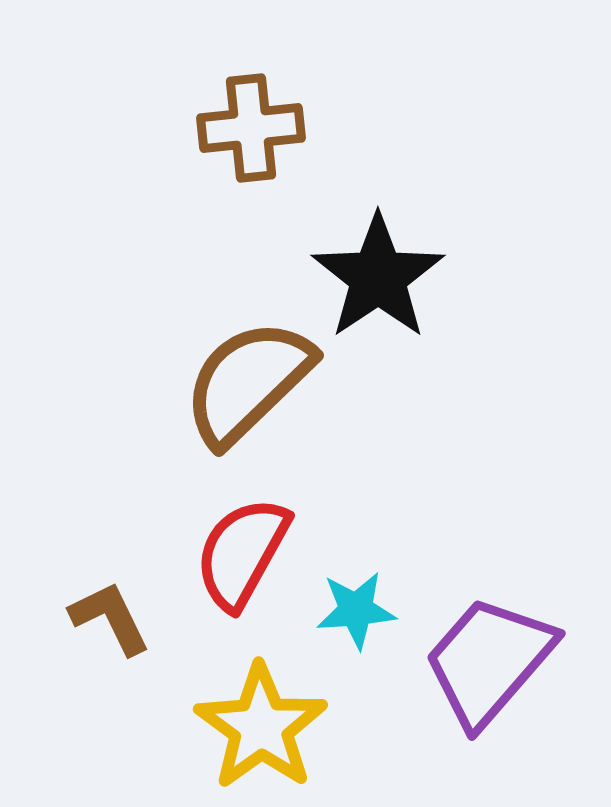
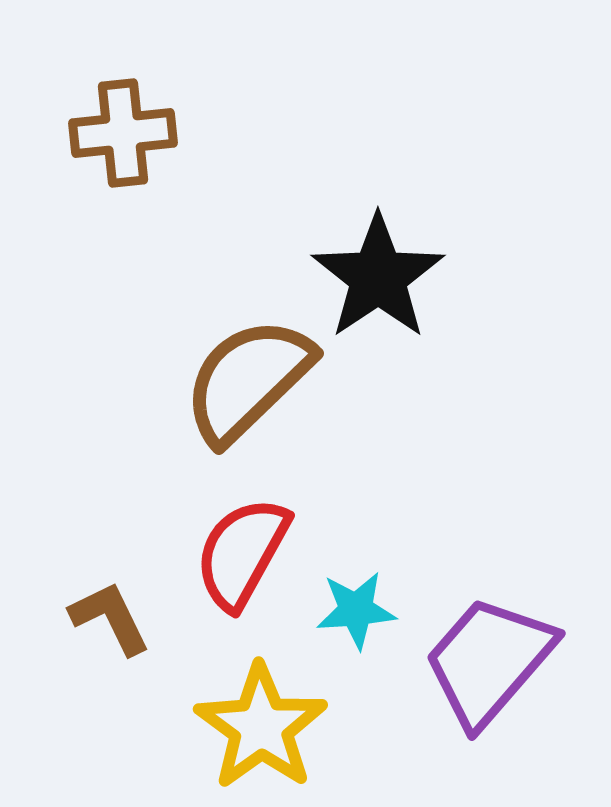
brown cross: moved 128 px left, 5 px down
brown semicircle: moved 2 px up
